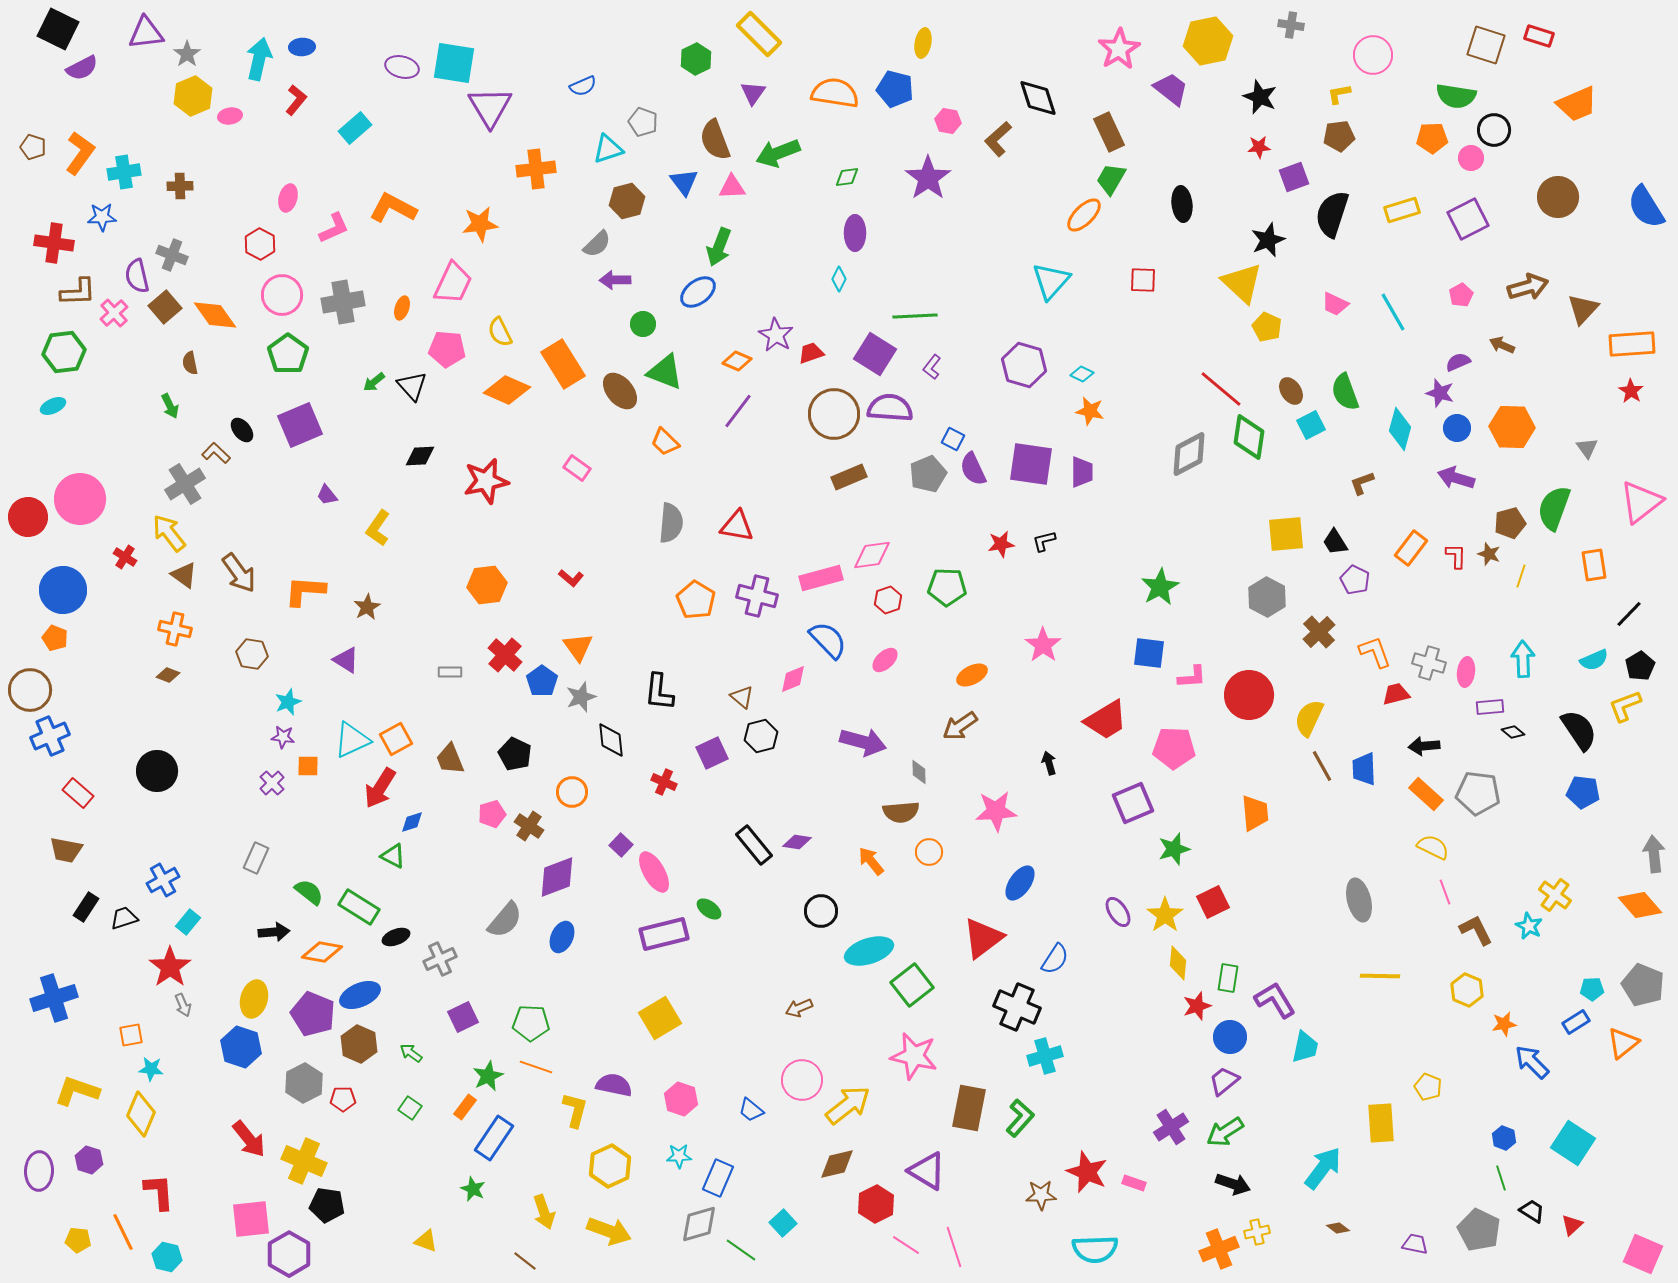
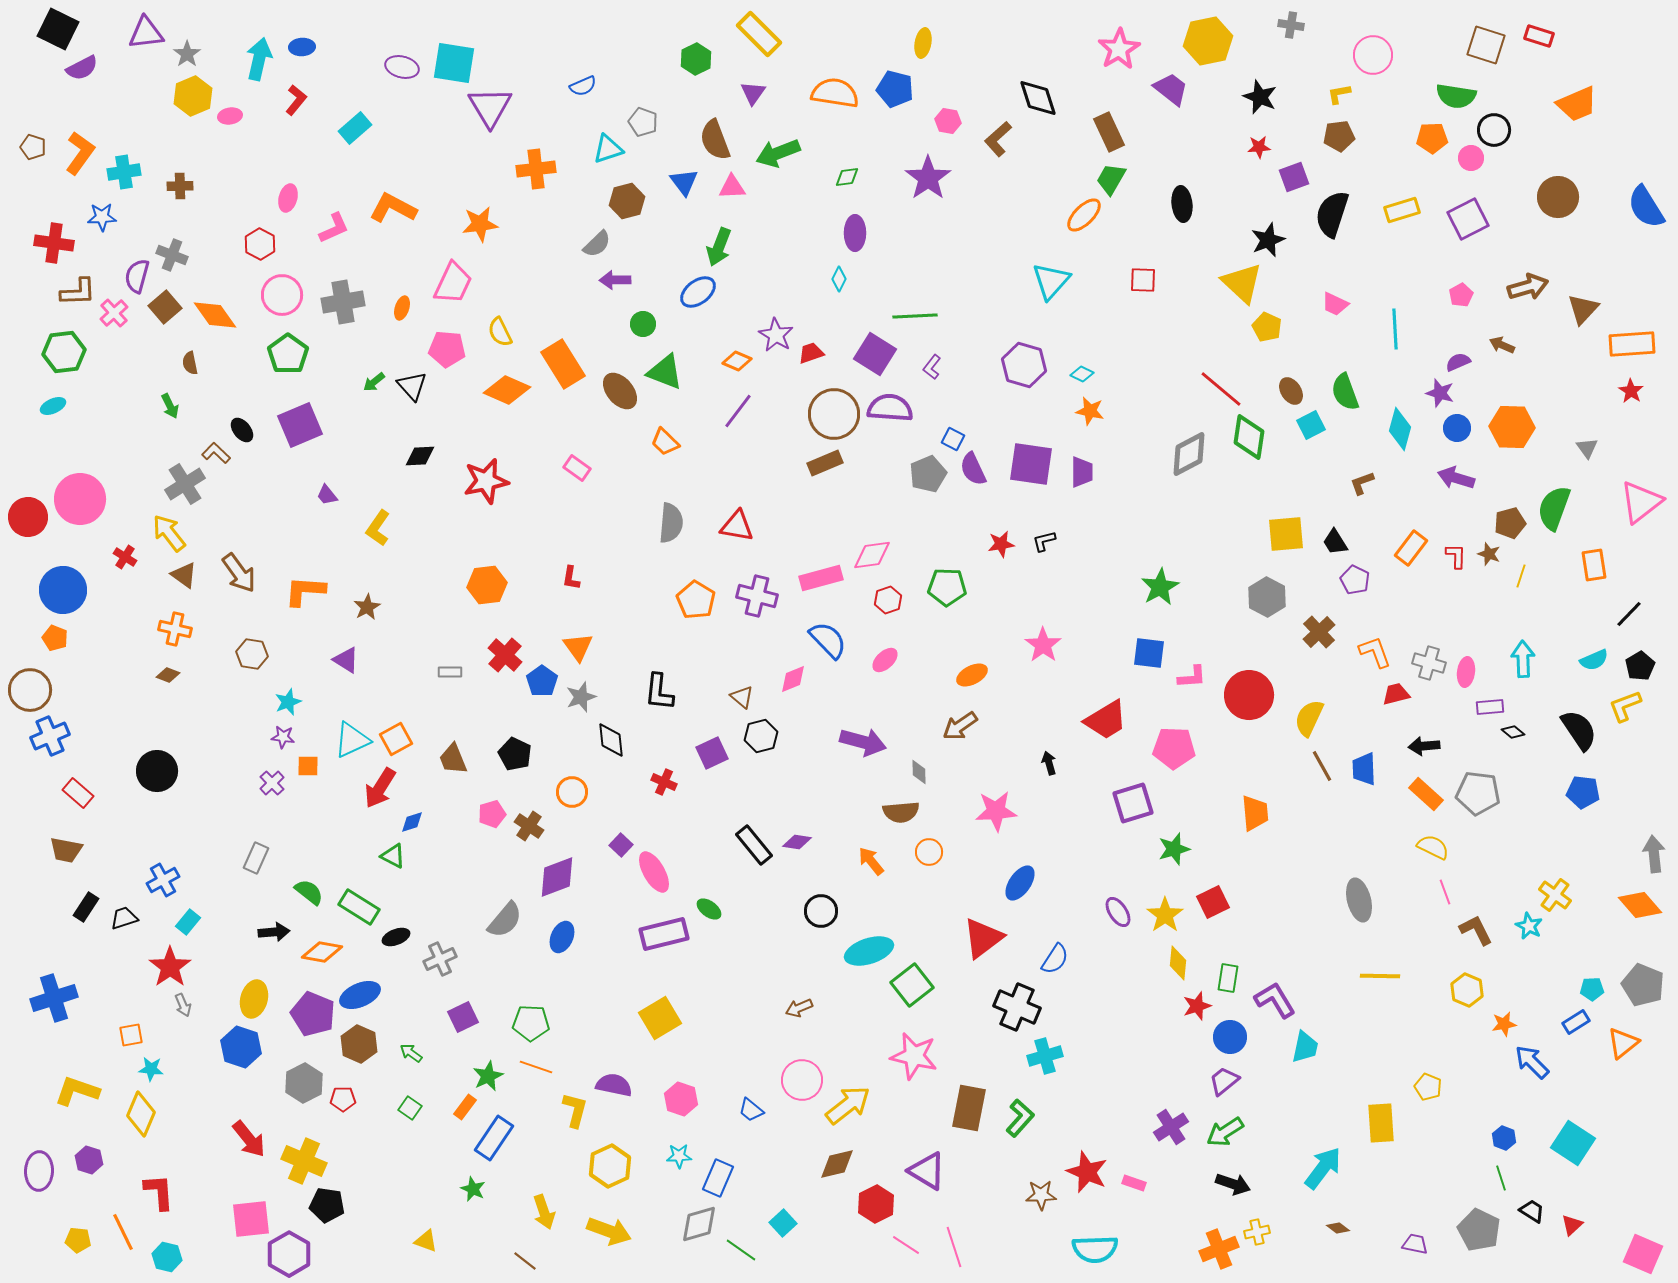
purple semicircle at (137, 276): rotated 28 degrees clockwise
cyan line at (1393, 312): moved 2 px right, 17 px down; rotated 27 degrees clockwise
brown rectangle at (849, 477): moved 24 px left, 14 px up
red L-shape at (571, 578): rotated 60 degrees clockwise
brown trapezoid at (450, 759): moved 3 px right
purple square at (1133, 803): rotated 6 degrees clockwise
